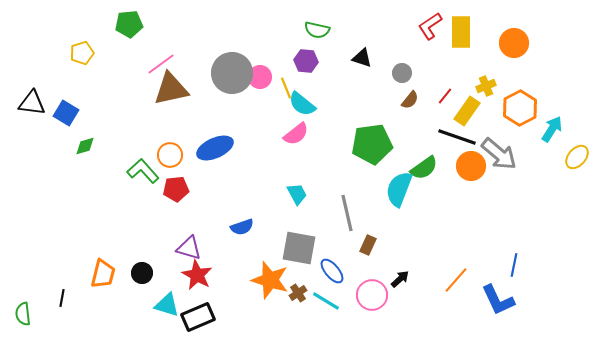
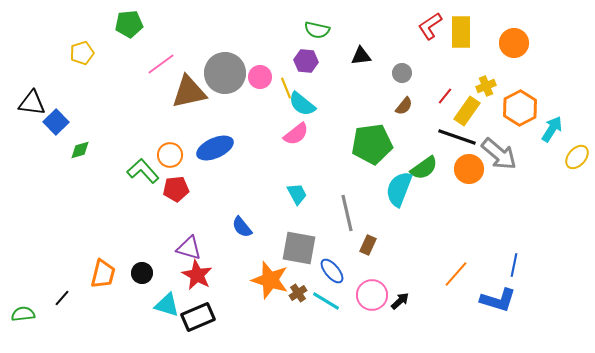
black triangle at (362, 58): moved 1 px left, 2 px up; rotated 25 degrees counterclockwise
gray circle at (232, 73): moved 7 px left
brown triangle at (171, 89): moved 18 px right, 3 px down
brown semicircle at (410, 100): moved 6 px left, 6 px down
blue square at (66, 113): moved 10 px left, 9 px down; rotated 15 degrees clockwise
green diamond at (85, 146): moved 5 px left, 4 px down
orange circle at (471, 166): moved 2 px left, 3 px down
blue semicircle at (242, 227): rotated 70 degrees clockwise
black arrow at (400, 279): moved 22 px down
orange line at (456, 280): moved 6 px up
black line at (62, 298): rotated 30 degrees clockwise
blue L-shape at (498, 300): rotated 48 degrees counterclockwise
green semicircle at (23, 314): rotated 90 degrees clockwise
